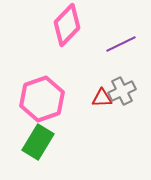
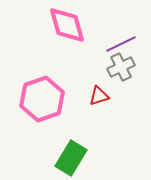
pink diamond: rotated 60 degrees counterclockwise
gray cross: moved 1 px left, 24 px up
red triangle: moved 3 px left, 2 px up; rotated 15 degrees counterclockwise
green rectangle: moved 33 px right, 16 px down
